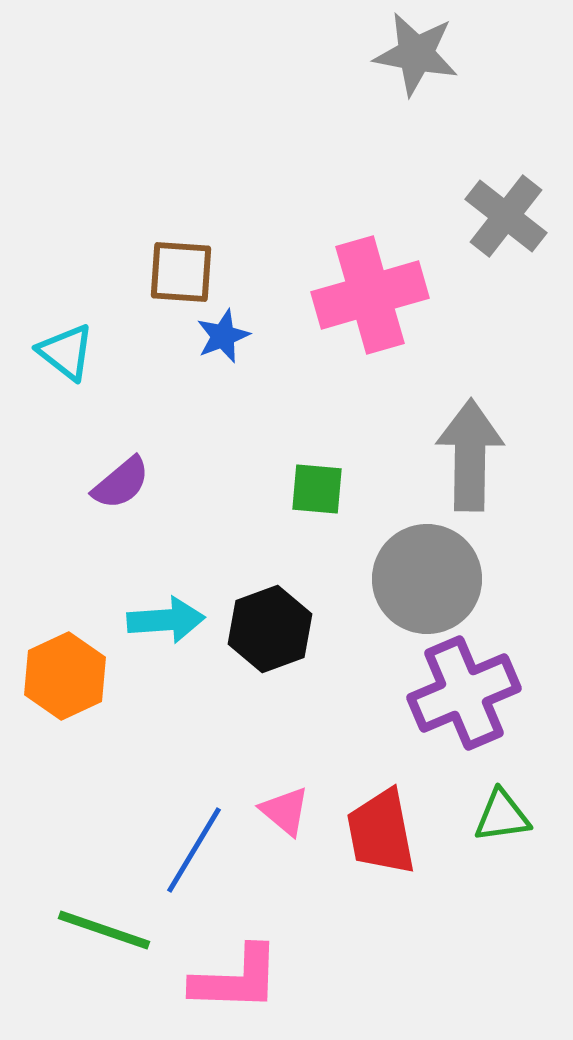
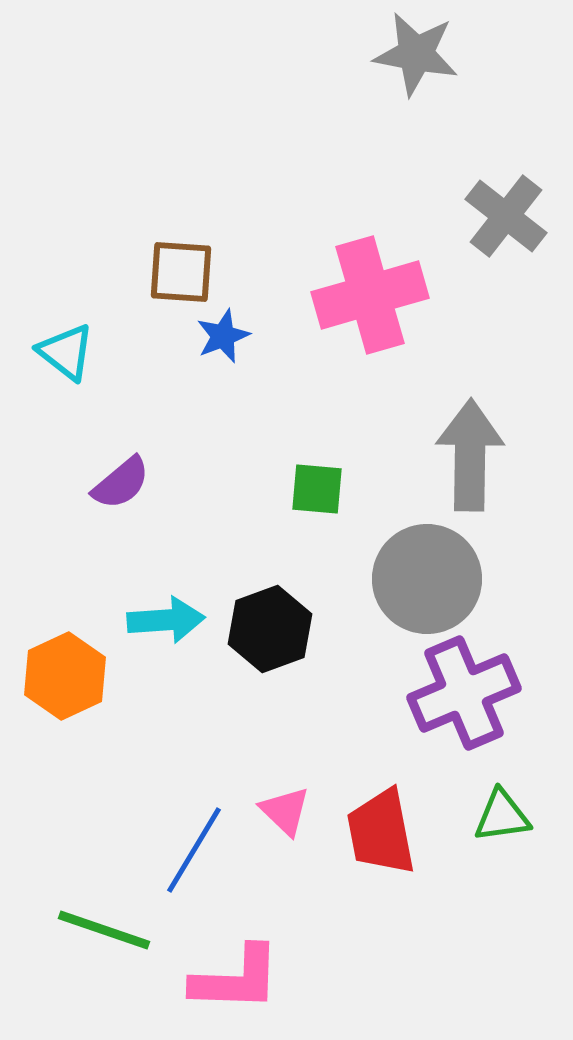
pink triangle: rotated 4 degrees clockwise
